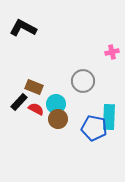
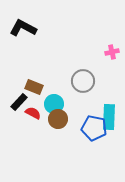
cyan circle: moved 2 px left
red semicircle: moved 3 px left, 4 px down
